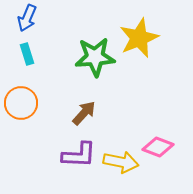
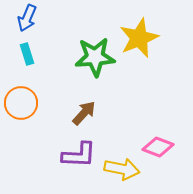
yellow arrow: moved 1 px right, 7 px down
